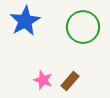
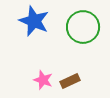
blue star: moved 9 px right; rotated 20 degrees counterclockwise
brown rectangle: rotated 24 degrees clockwise
